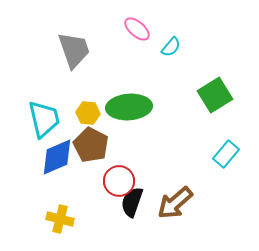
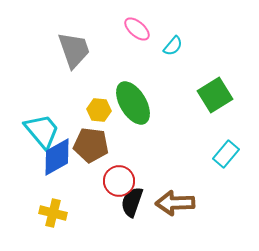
cyan semicircle: moved 2 px right, 1 px up
green ellipse: moved 4 px right, 4 px up; rotated 63 degrees clockwise
yellow hexagon: moved 11 px right, 3 px up
cyan trapezoid: moved 2 px left, 12 px down; rotated 27 degrees counterclockwise
brown pentagon: rotated 20 degrees counterclockwise
blue diamond: rotated 6 degrees counterclockwise
brown arrow: rotated 39 degrees clockwise
yellow cross: moved 7 px left, 6 px up
